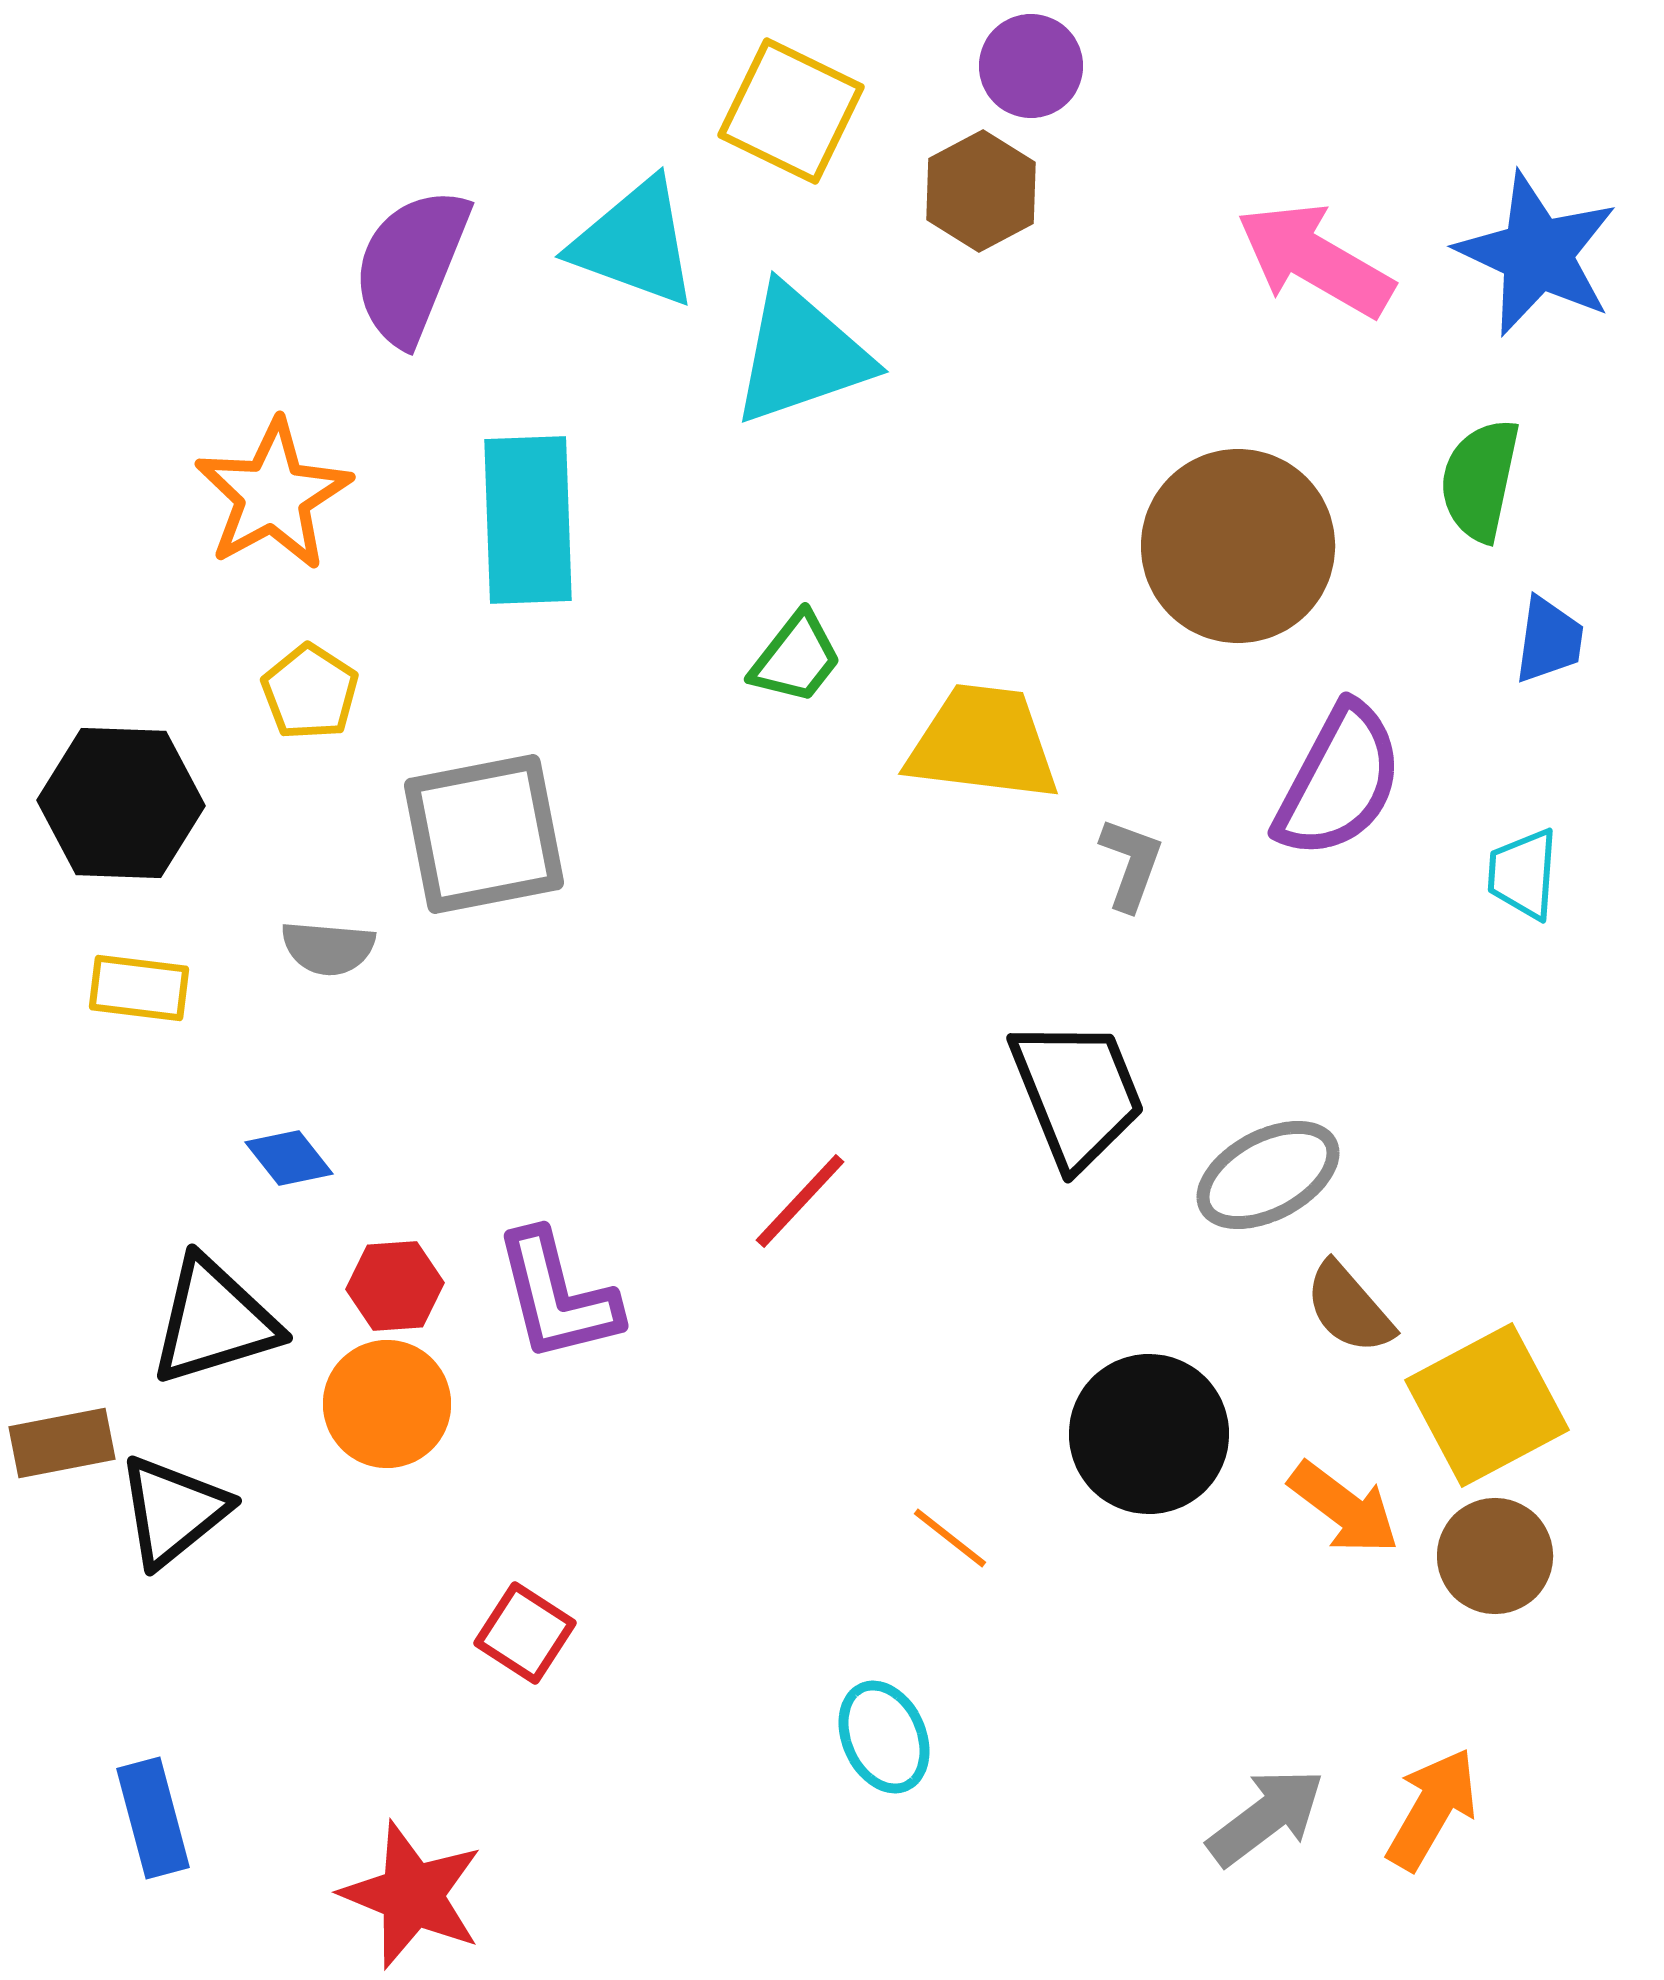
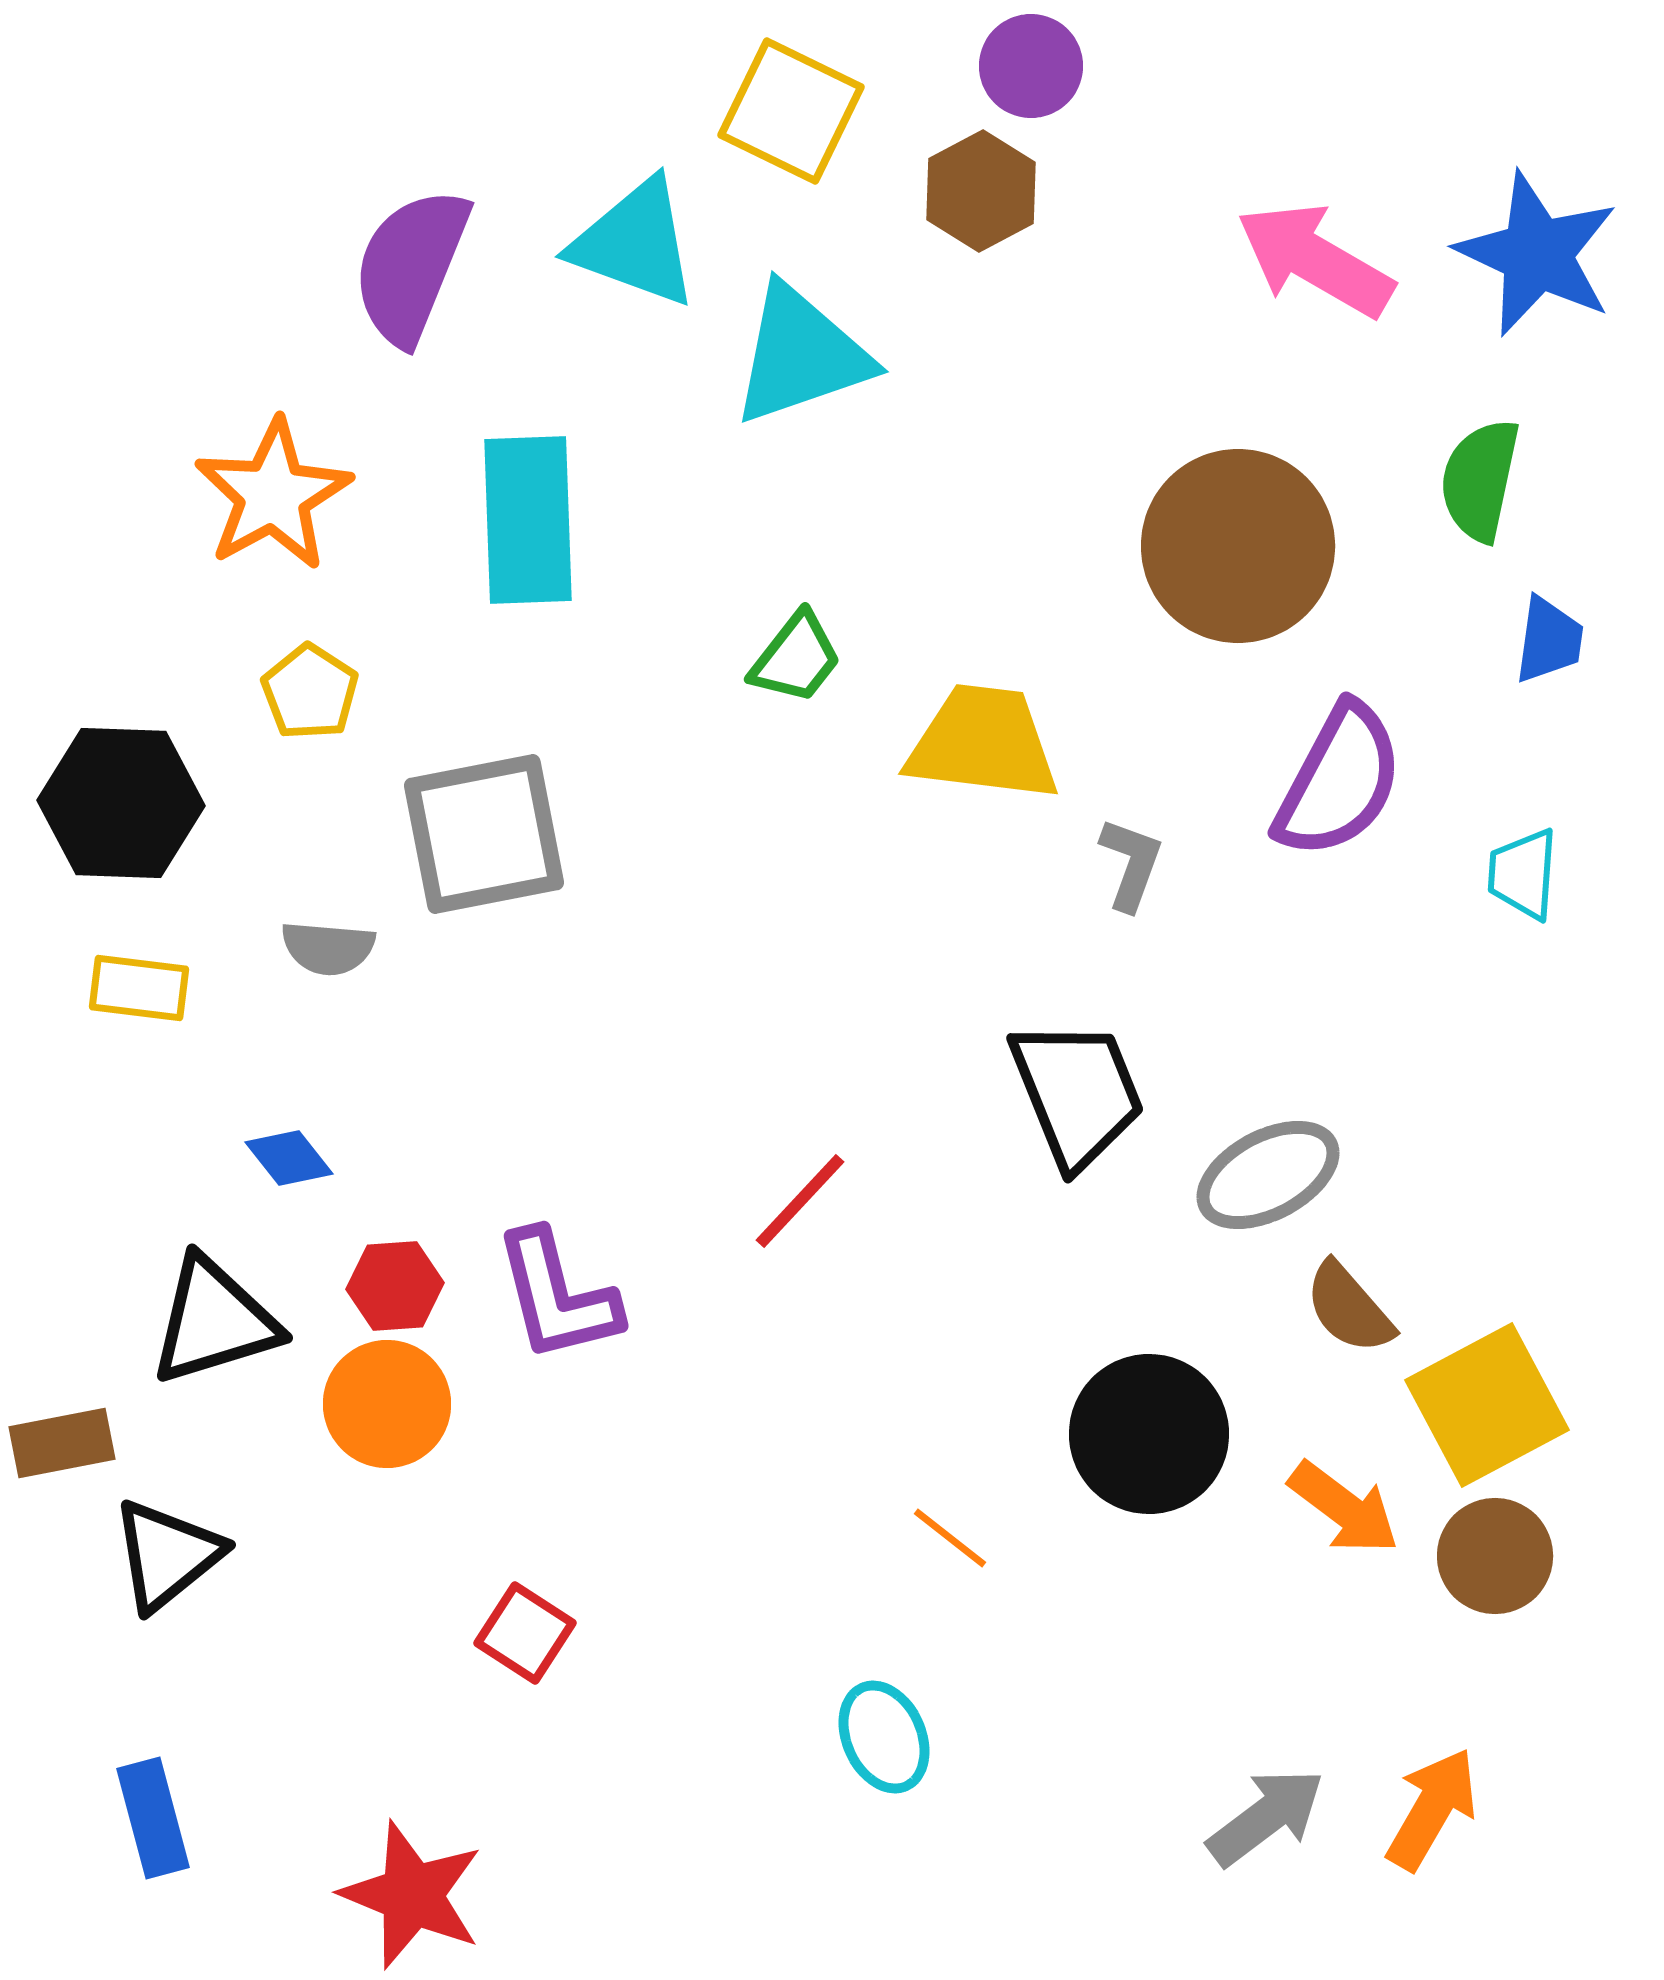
black triangle at (173, 1511): moved 6 px left, 44 px down
